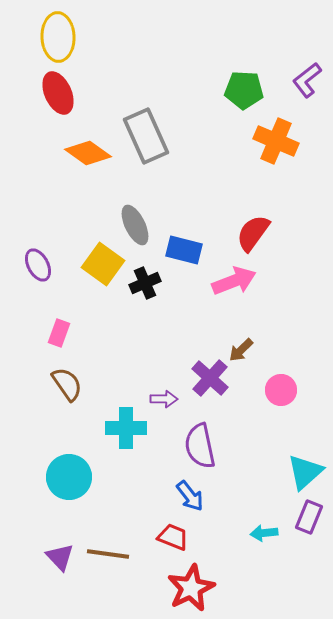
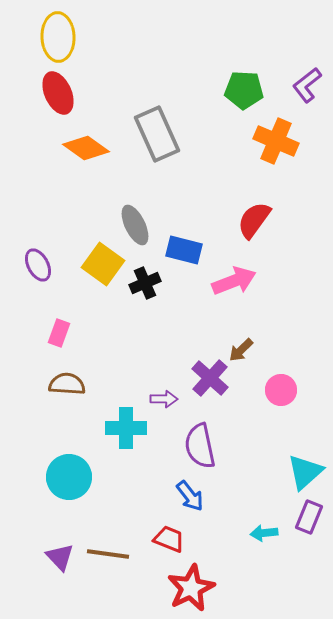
purple L-shape: moved 5 px down
gray rectangle: moved 11 px right, 2 px up
orange diamond: moved 2 px left, 5 px up
red semicircle: moved 1 px right, 13 px up
brown semicircle: rotated 51 degrees counterclockwise
red trapezoid: moved 4 px left, 2 px down
